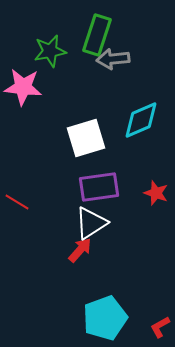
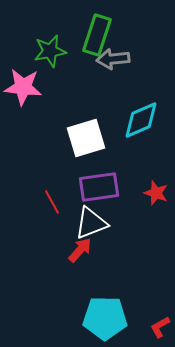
red line: moved 35 px right; rotated 30 degrees clockwise
white triangle: rotated 12 degrees clockwise
cyan pentagon: rotated 21 degrees clockwise
